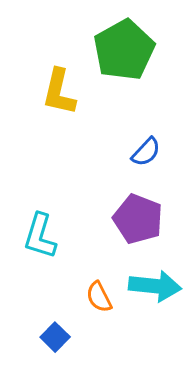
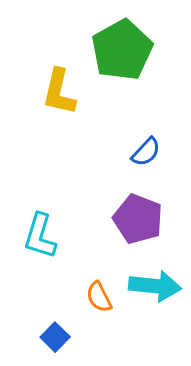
green pentagon: moved 2 px left
